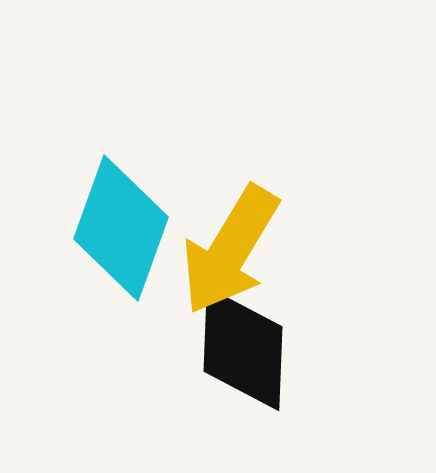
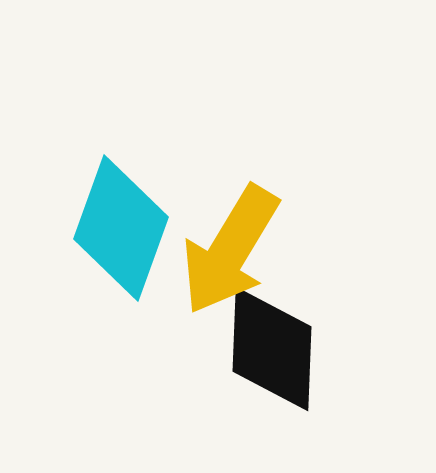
black diamond: moved 29 px right
